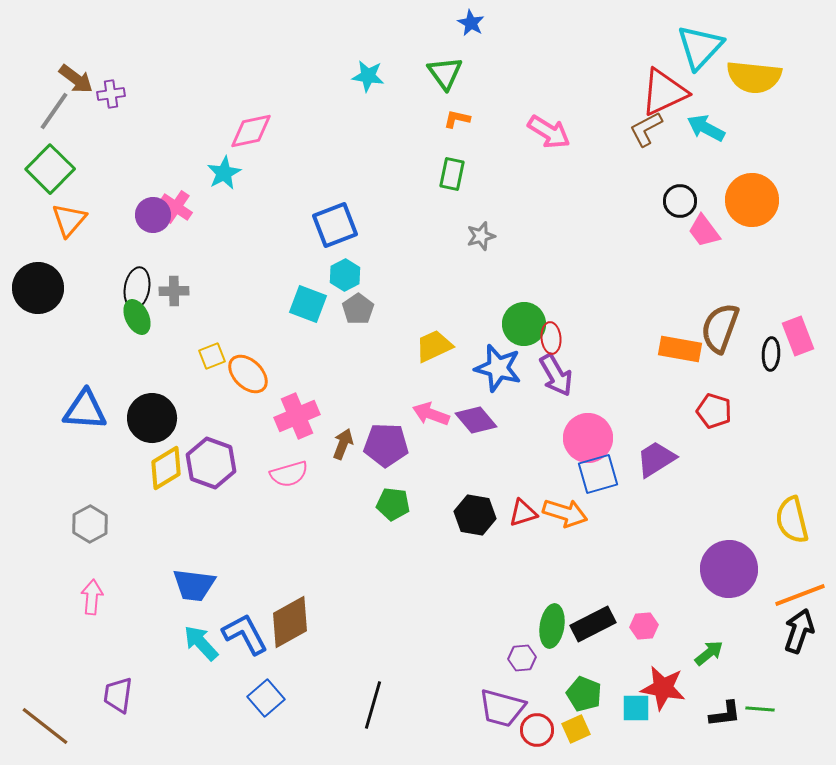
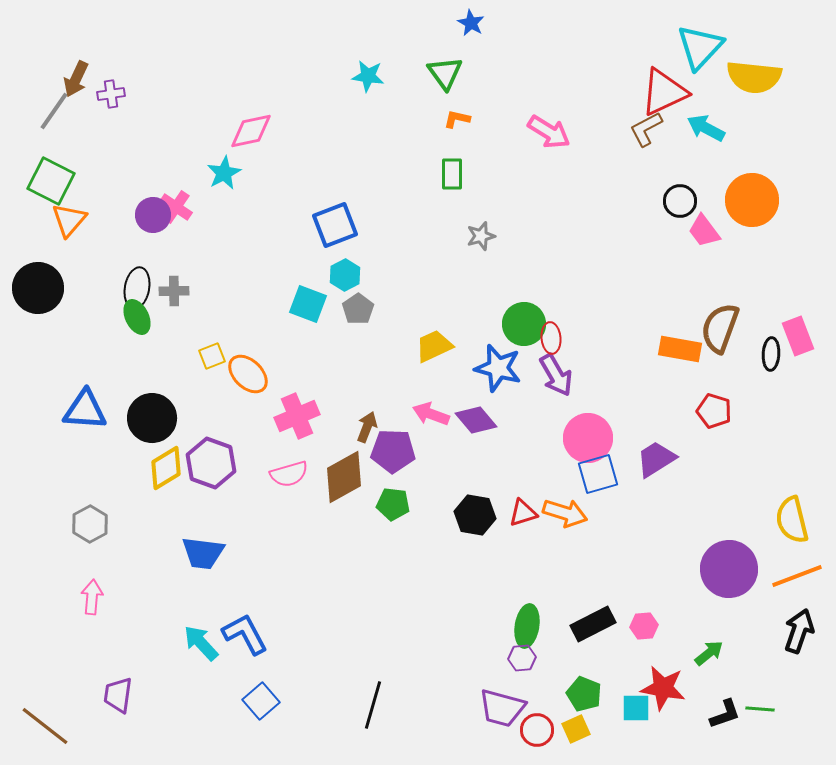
brown arrow at (76, 79): rotated 78 degrees clockwise
green square at (50, 169): moved 1 px right, 12 px down; rotated 18 degrees counterclockwise
green rectangle at (452, 174): rotated 12 degrees counterclockwise
brown arrow at (343, 444): moved 24 px right, 17 px up
purple pentagon at (386, 445): moved 7 px right, 6 px down
blue trapezoid at (194, 585): moved 9 px right, 32 px up
orange line at (800, 595): moved 3 px left, 19 px up
brown diamond at (290, 622): moved 54 px right, 145 px up
green ellipse at (552, 626): moved 25 px left
blue square at (266, 698): moved 5 px left, 3 px down
black L-shape at (725, 714): rotated 12 degrees counterclockwise
